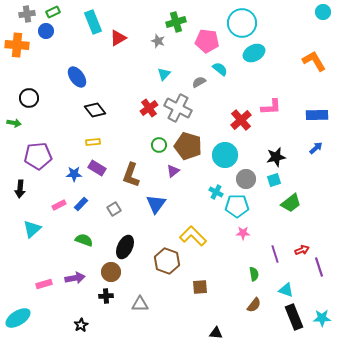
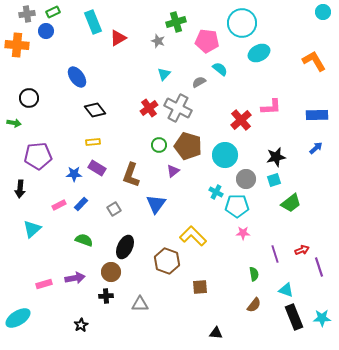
cyan ellipse at (254, 53): moved 5 px right
